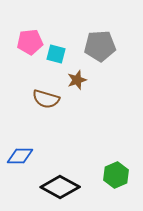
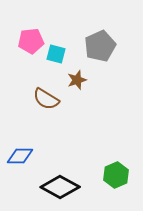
pink pentagon: moved 1 px right, 1 px up
gray pentagon: rotated 20 degrees counterclockwise
brown semicircle: rotated 16 degrees clockwise
